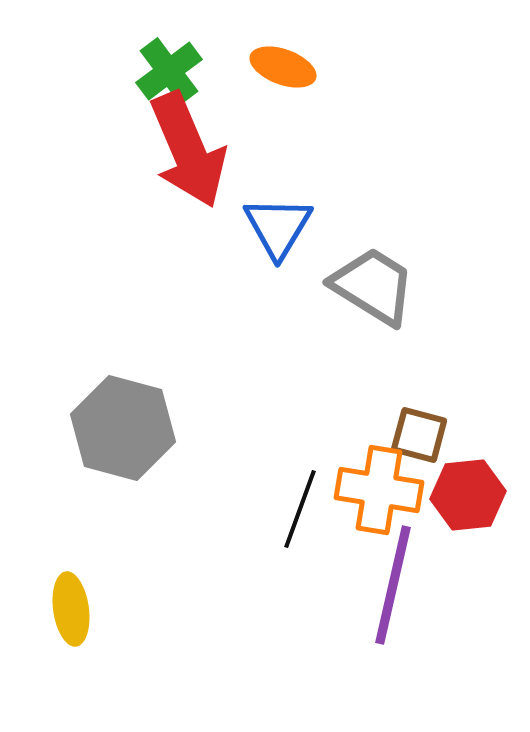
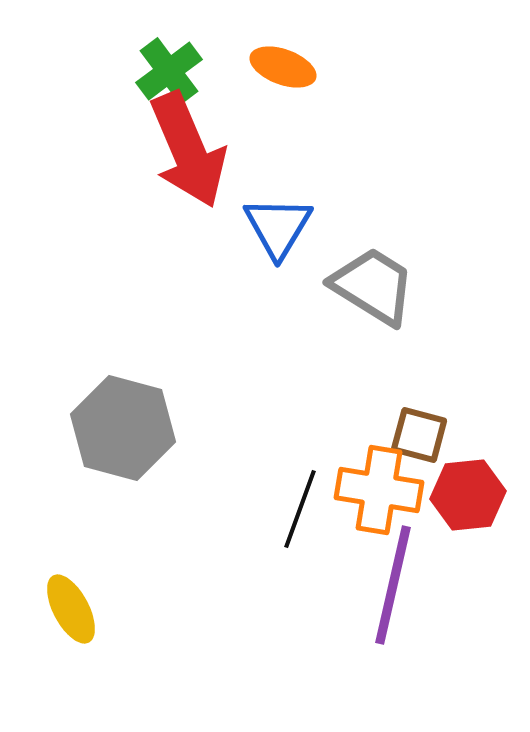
yellow ellipse: rotated 20 degrees counterclockwise
